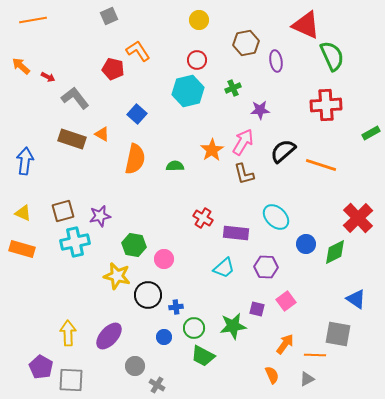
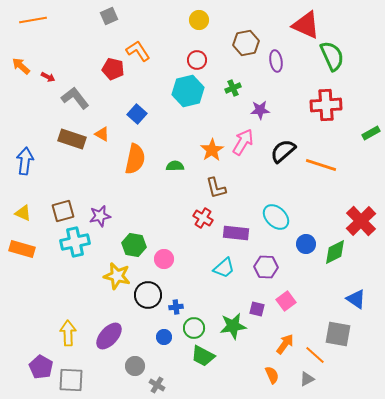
brown L-shape at (244, 174): moved 28 px left, 14 px down
red cross at (358, 218): moved 3 px right, 3 px down
orange line at (315, 355): rotated 40 degrees clockwise
